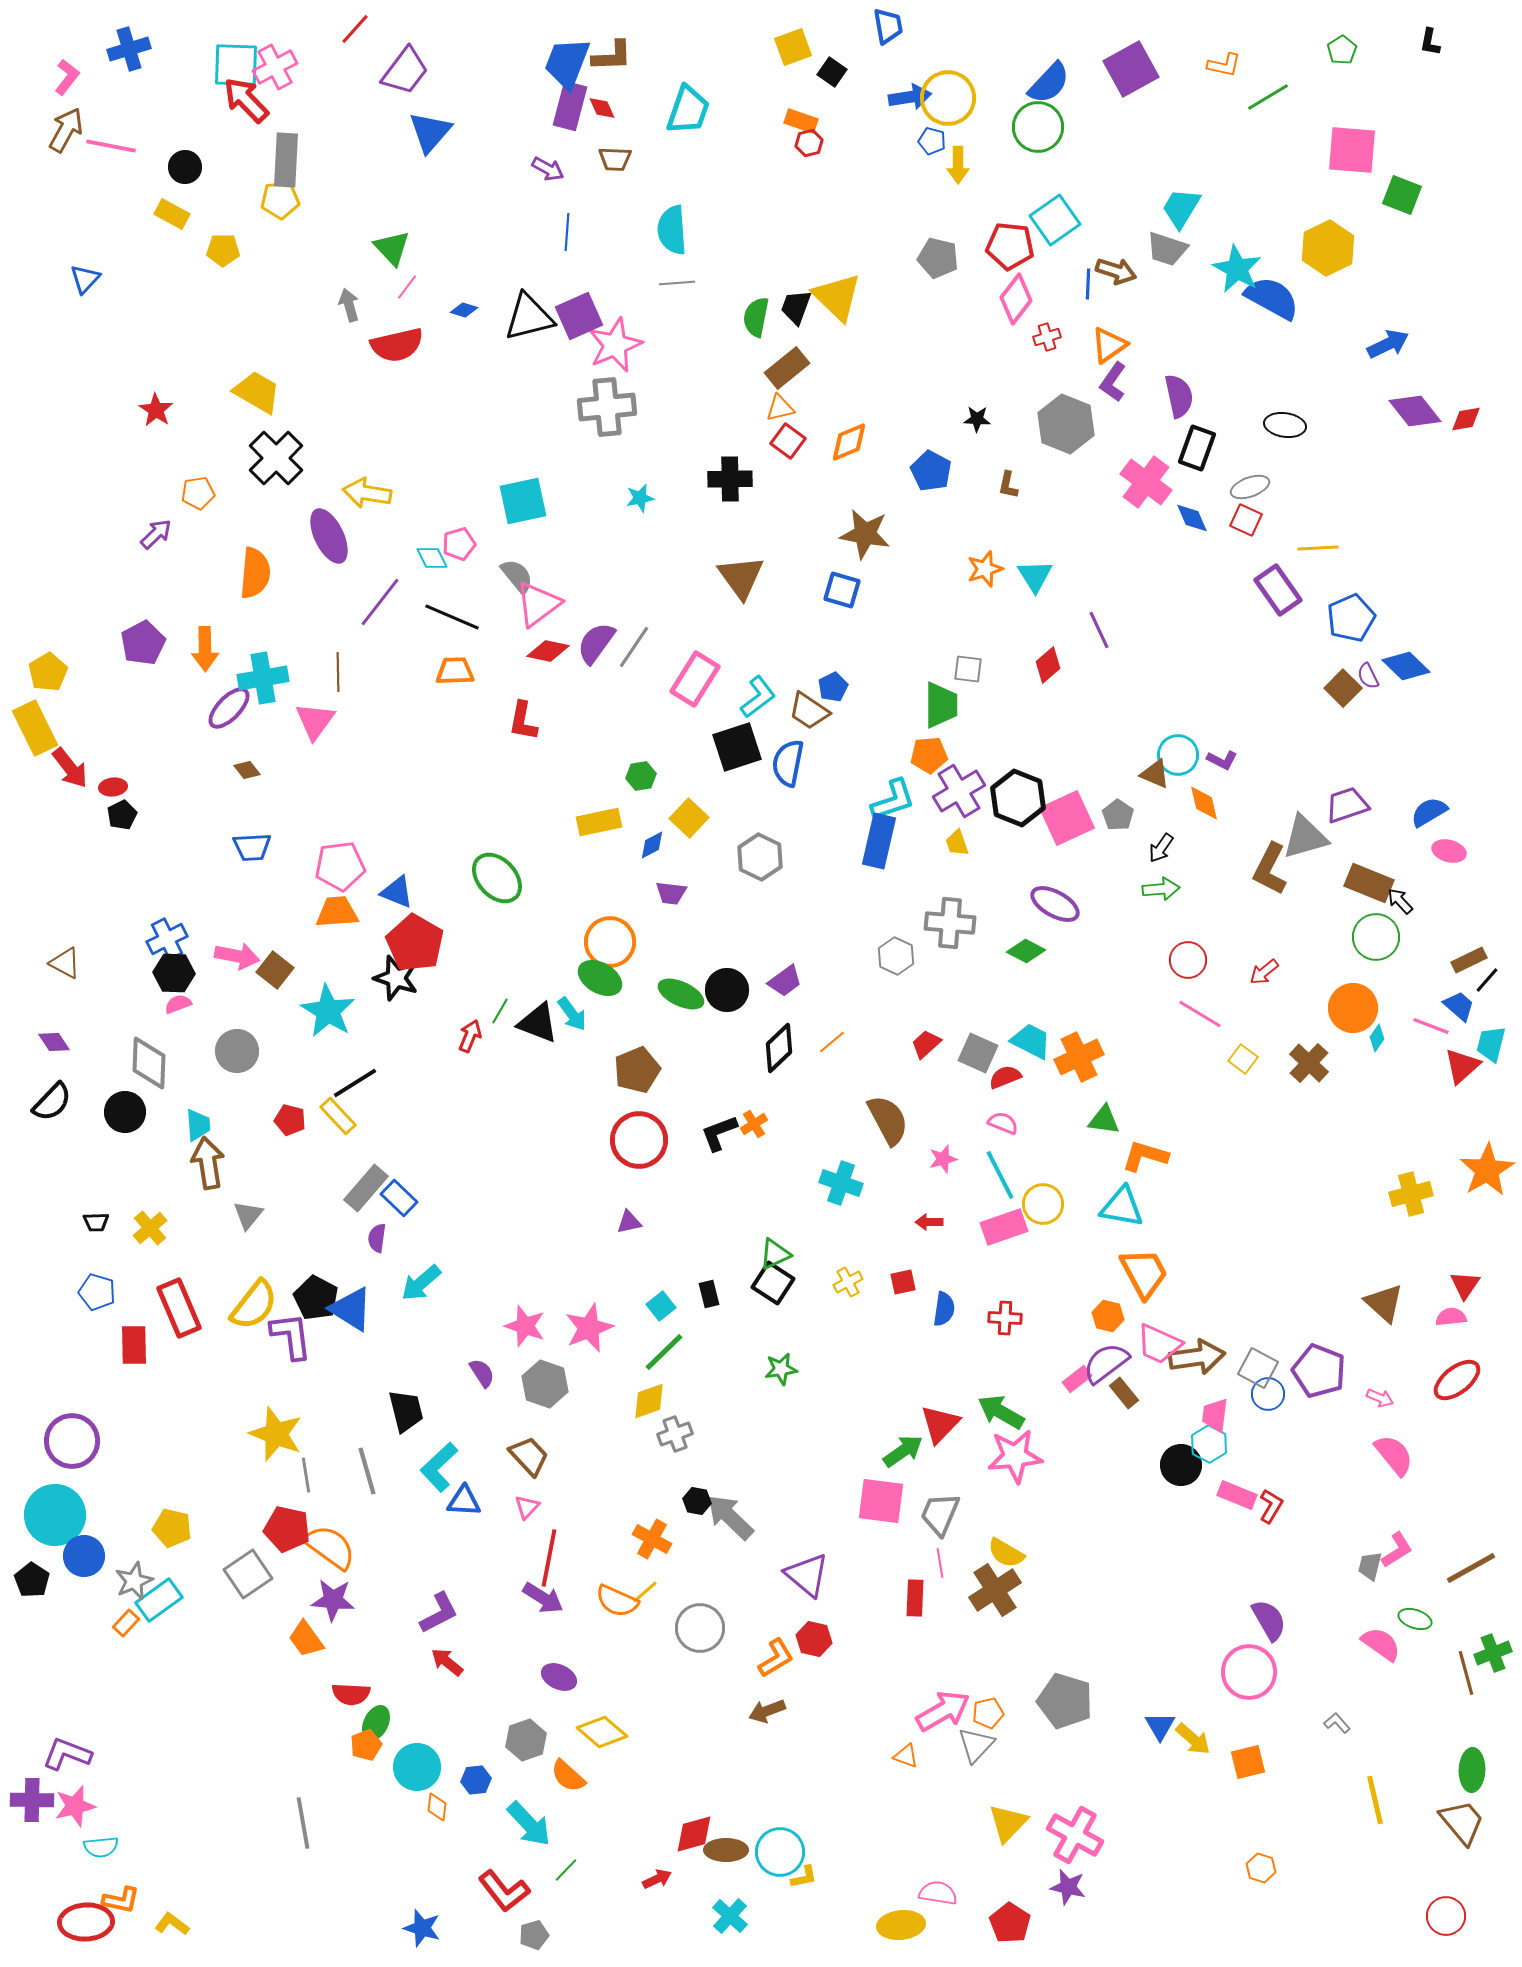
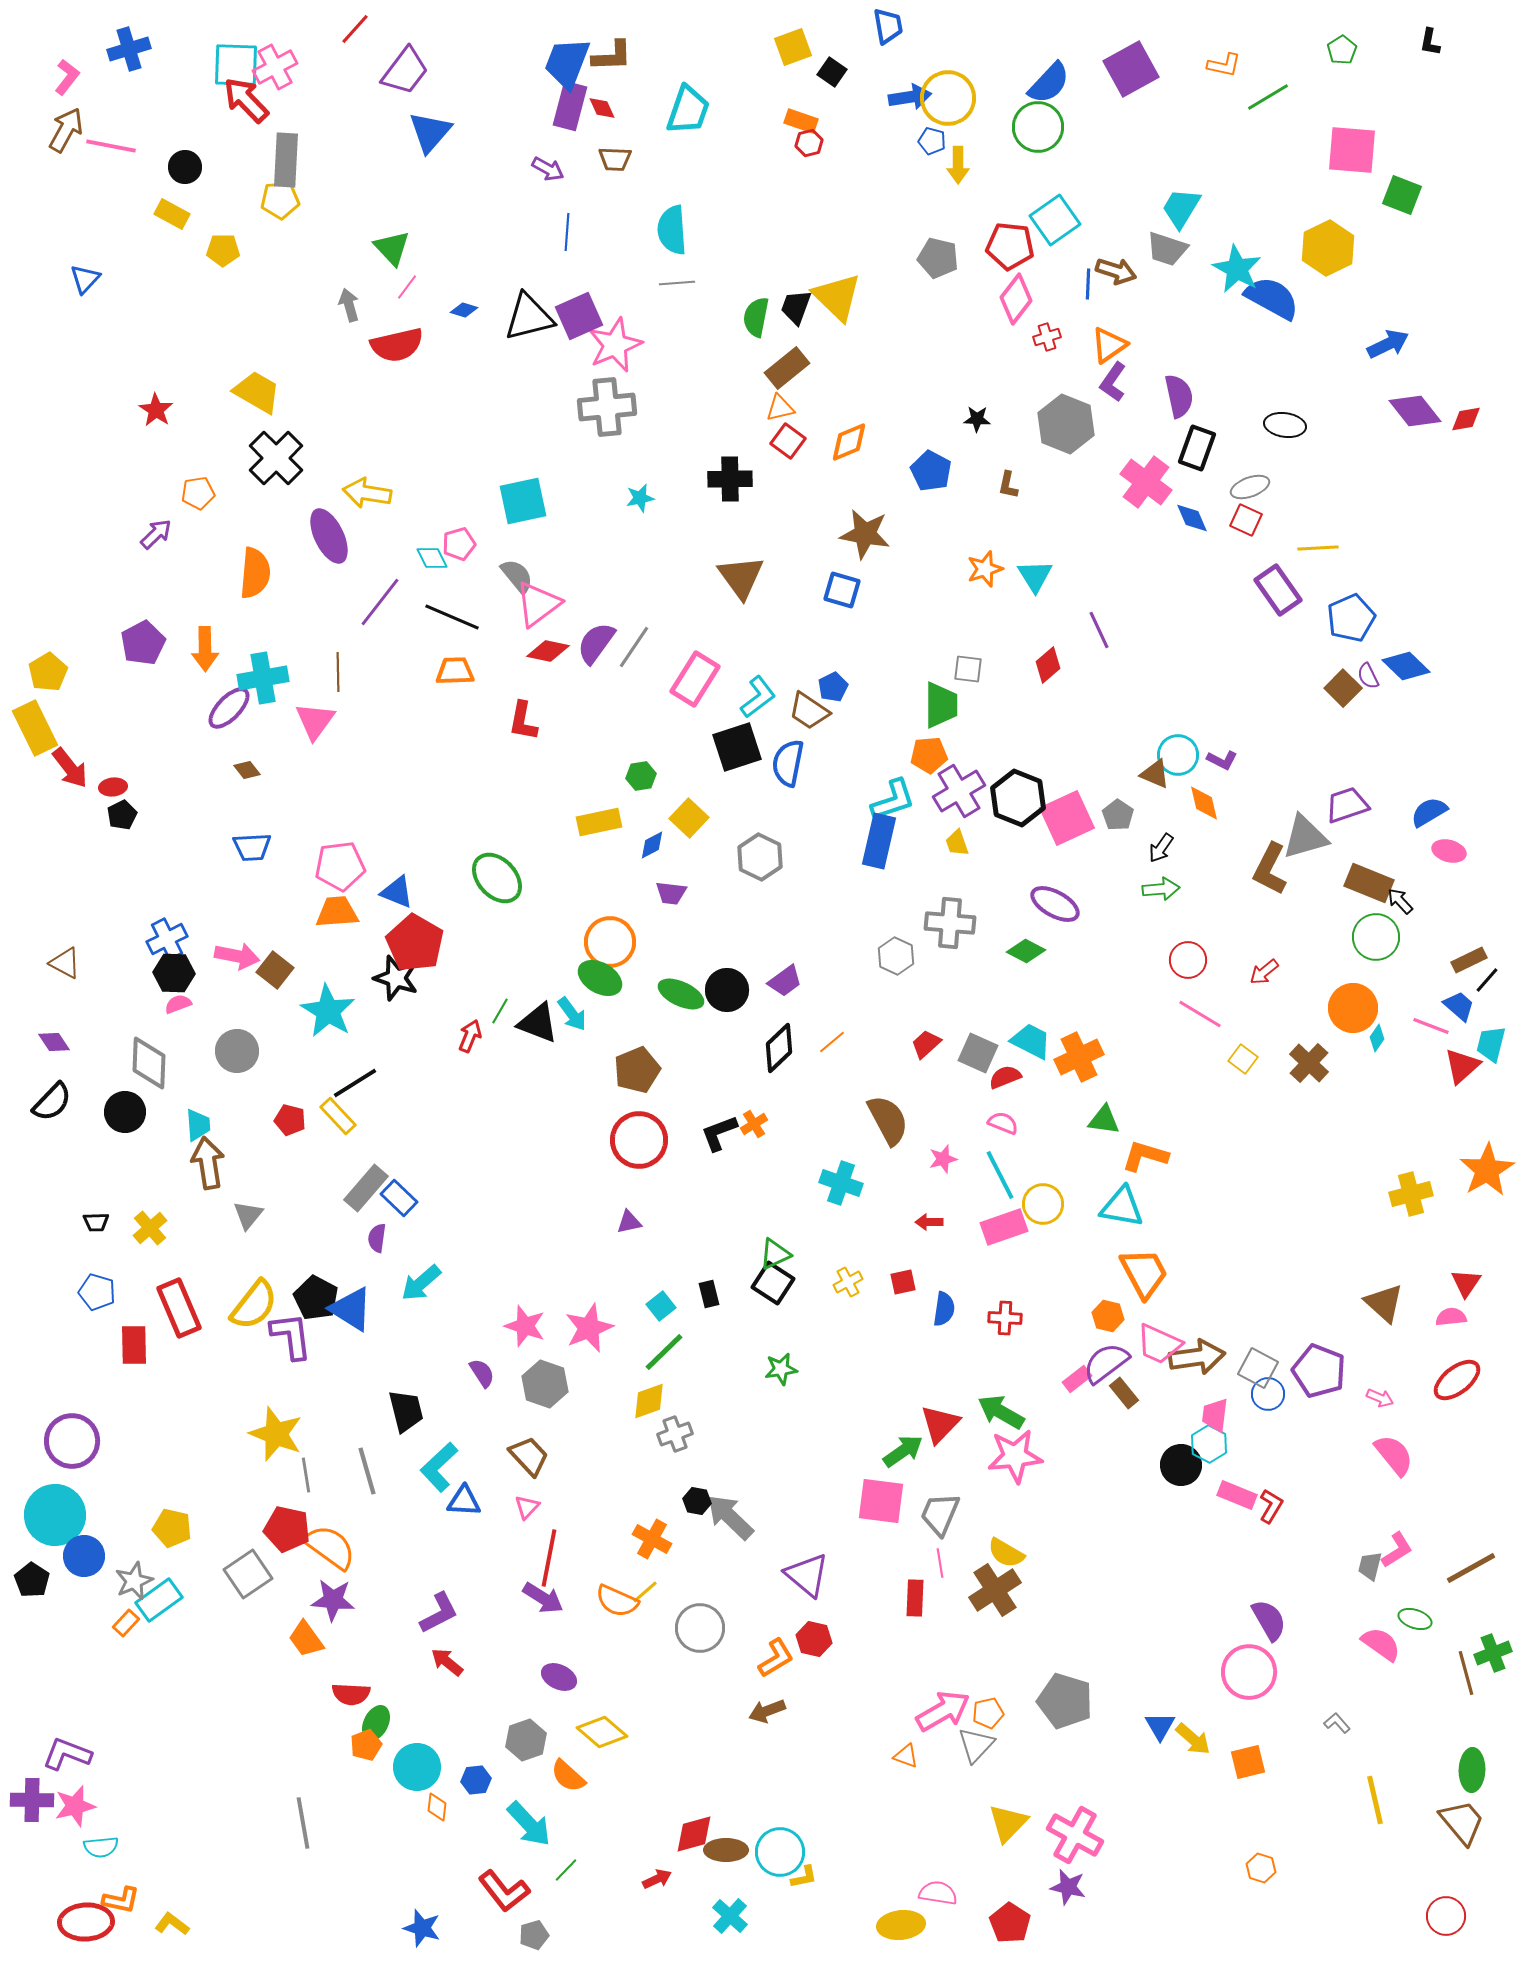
red triangle at (1465, 1285): moved 1 px right, 2 px up
